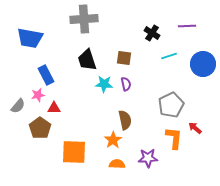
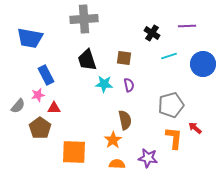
purple semicircle: moved 3 px right, 1 px down
gray pentagon: rotated 10 degrees clockwise
purple star: rotated 12 degrees clockwise
